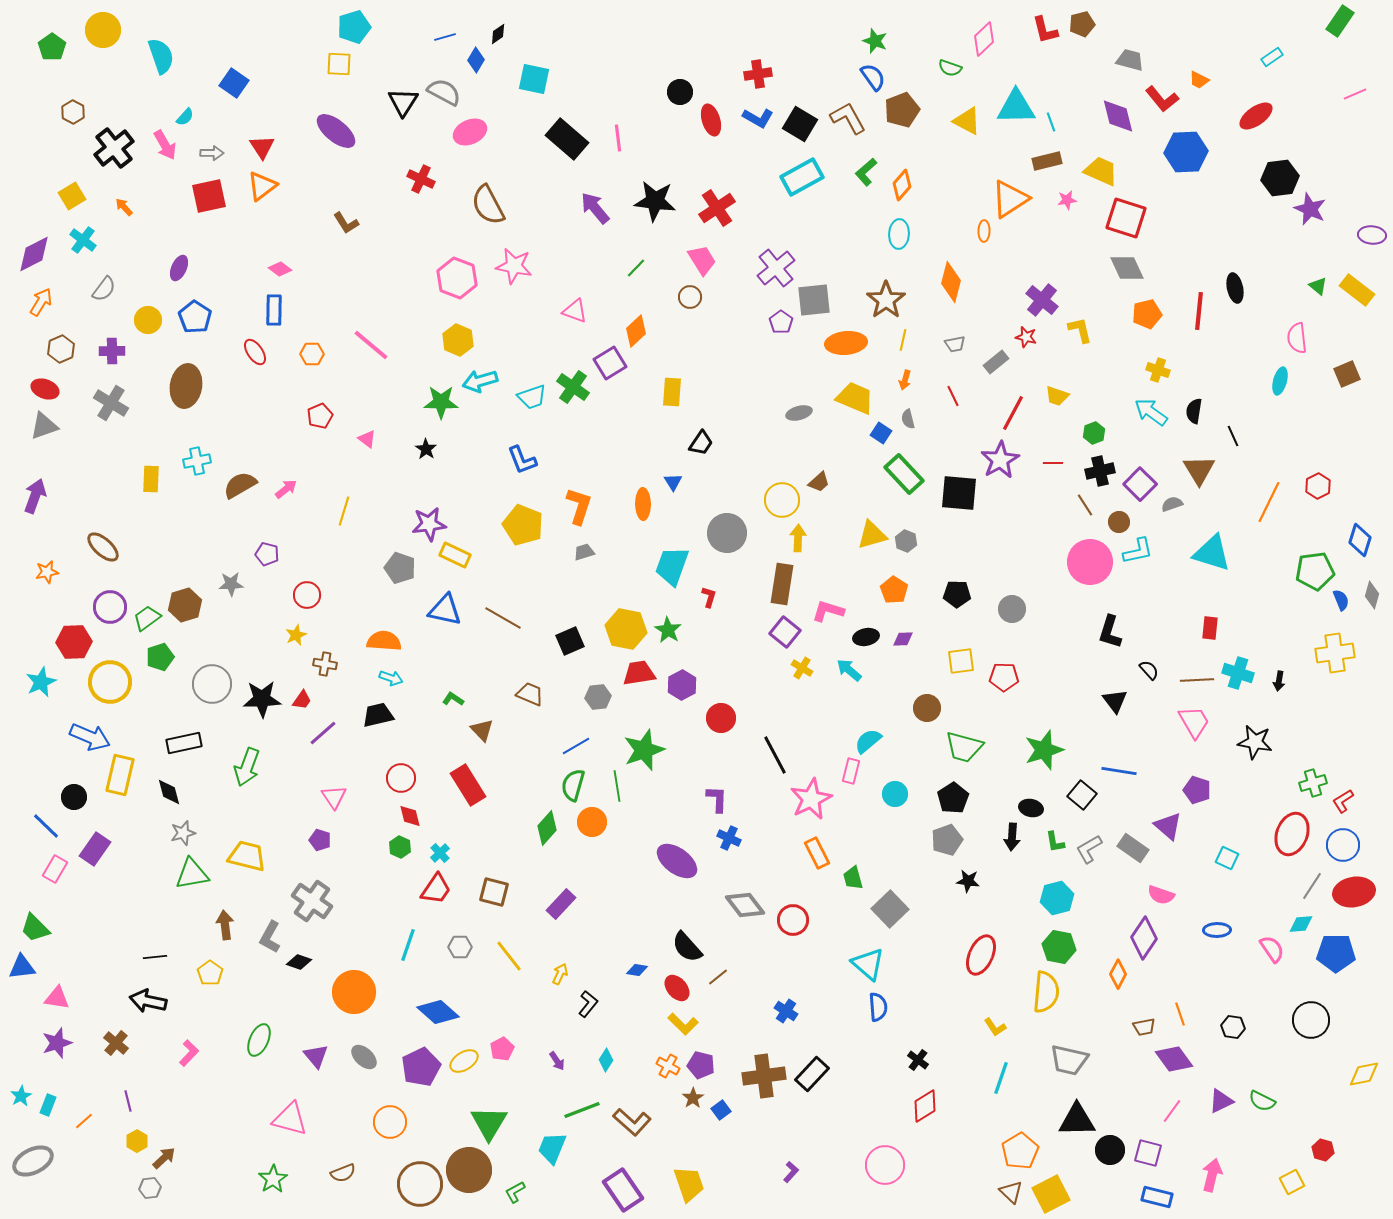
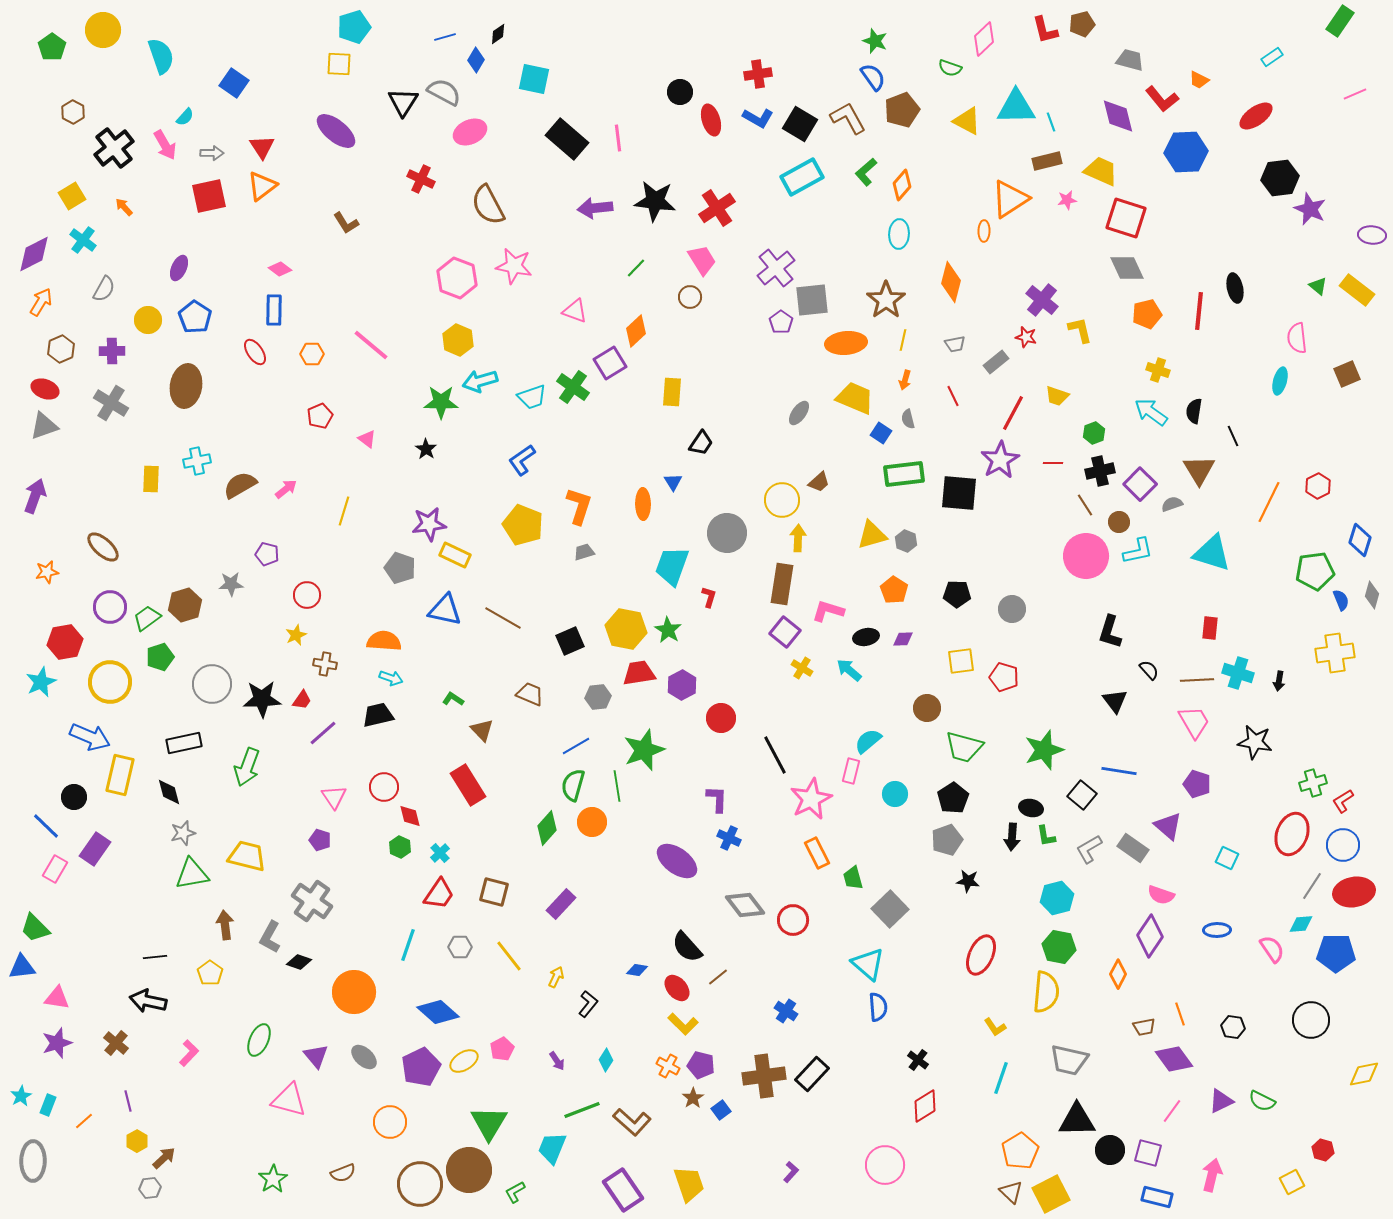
purple arrow at (595, 208): rotated 56 degrees counterclockwise
gray semicircle at (104, 289): rotated 8 degrees counterclockwise
gray square at (814, 300): moved 2 px left
gray ellipse at (799, 413): rotated 40 degrees counterclockwise
blue L-shape at (522, 460): rotated 76 degrees clockwise
green rectangle at (904, 474): rotated 54 degrees counterclockwise
pink circle at (1090, 562): moved 4 px left, 6 px up
red hexagon at (74, 642): moved 9 px left; rotated 8 degrees counterclockwise
red pentagon at (1004, 677): rotated 16 degrees clockwise
red circle at (401, 778): moved 17 px left, 9 px down
purple pentagon at (1197, 790): moved 6 px up
green L-shape at (1055, 842): moved 9 px left, 6 px up
red trapezoid at (436, 889): moved 3 px right, 5 px down
purple diamond at (1144, 938): moved 6 px right, 2 px up
yellow arrow at (560, 974): moved 4 px left, 3 px down
pink triangle at (290, 1119): moved 1 px left, 19 px up
gray ellipse at (33, 1161): rotated 63 degrees counterclockwise
